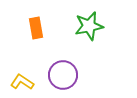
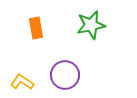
green star: moved 2 px right, 1 px up
purple circle: moved 2 px right
